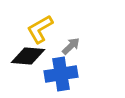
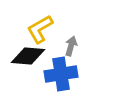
gray arrow: rotated 30 degrees counterclockwise
